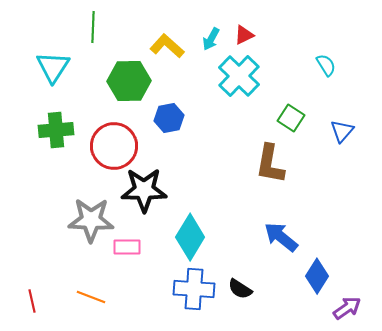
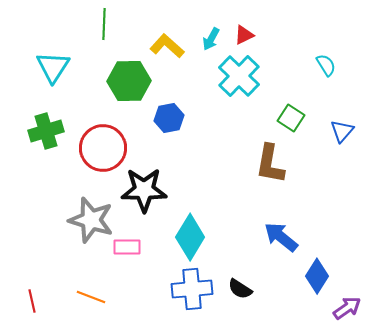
green line: moved 11 px right, 3 px up
green cross: moved 10 px left, 1 px down; rotated 12 degrees counterclockwise
red circle: moved 11 px left, 2 px down
gray star: rotated 15 degrees clockwise
blue cross: moved 2 px left; rotated 9 degrees counterclockwise
